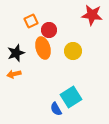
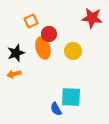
red star: moved 3 px down
red circle: moved 4 px down
cyan square: rotated 35 degrees clockwise
